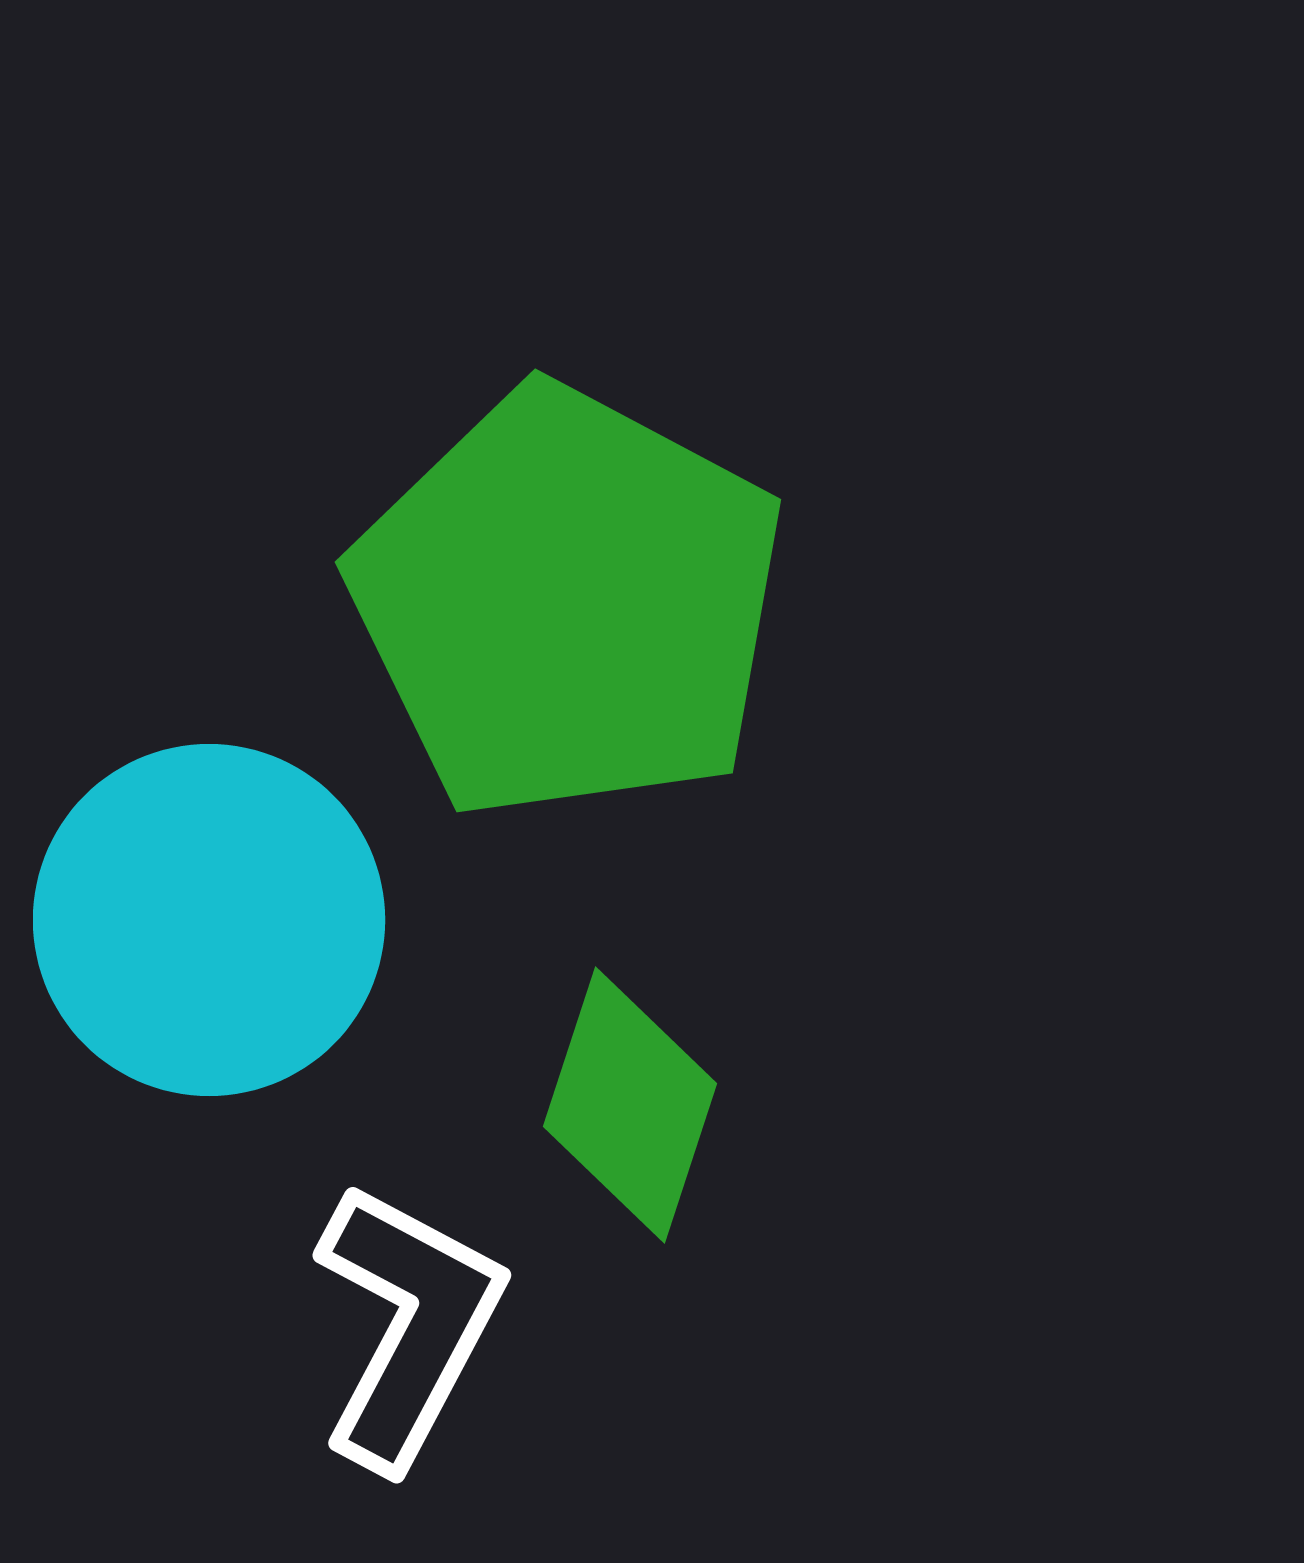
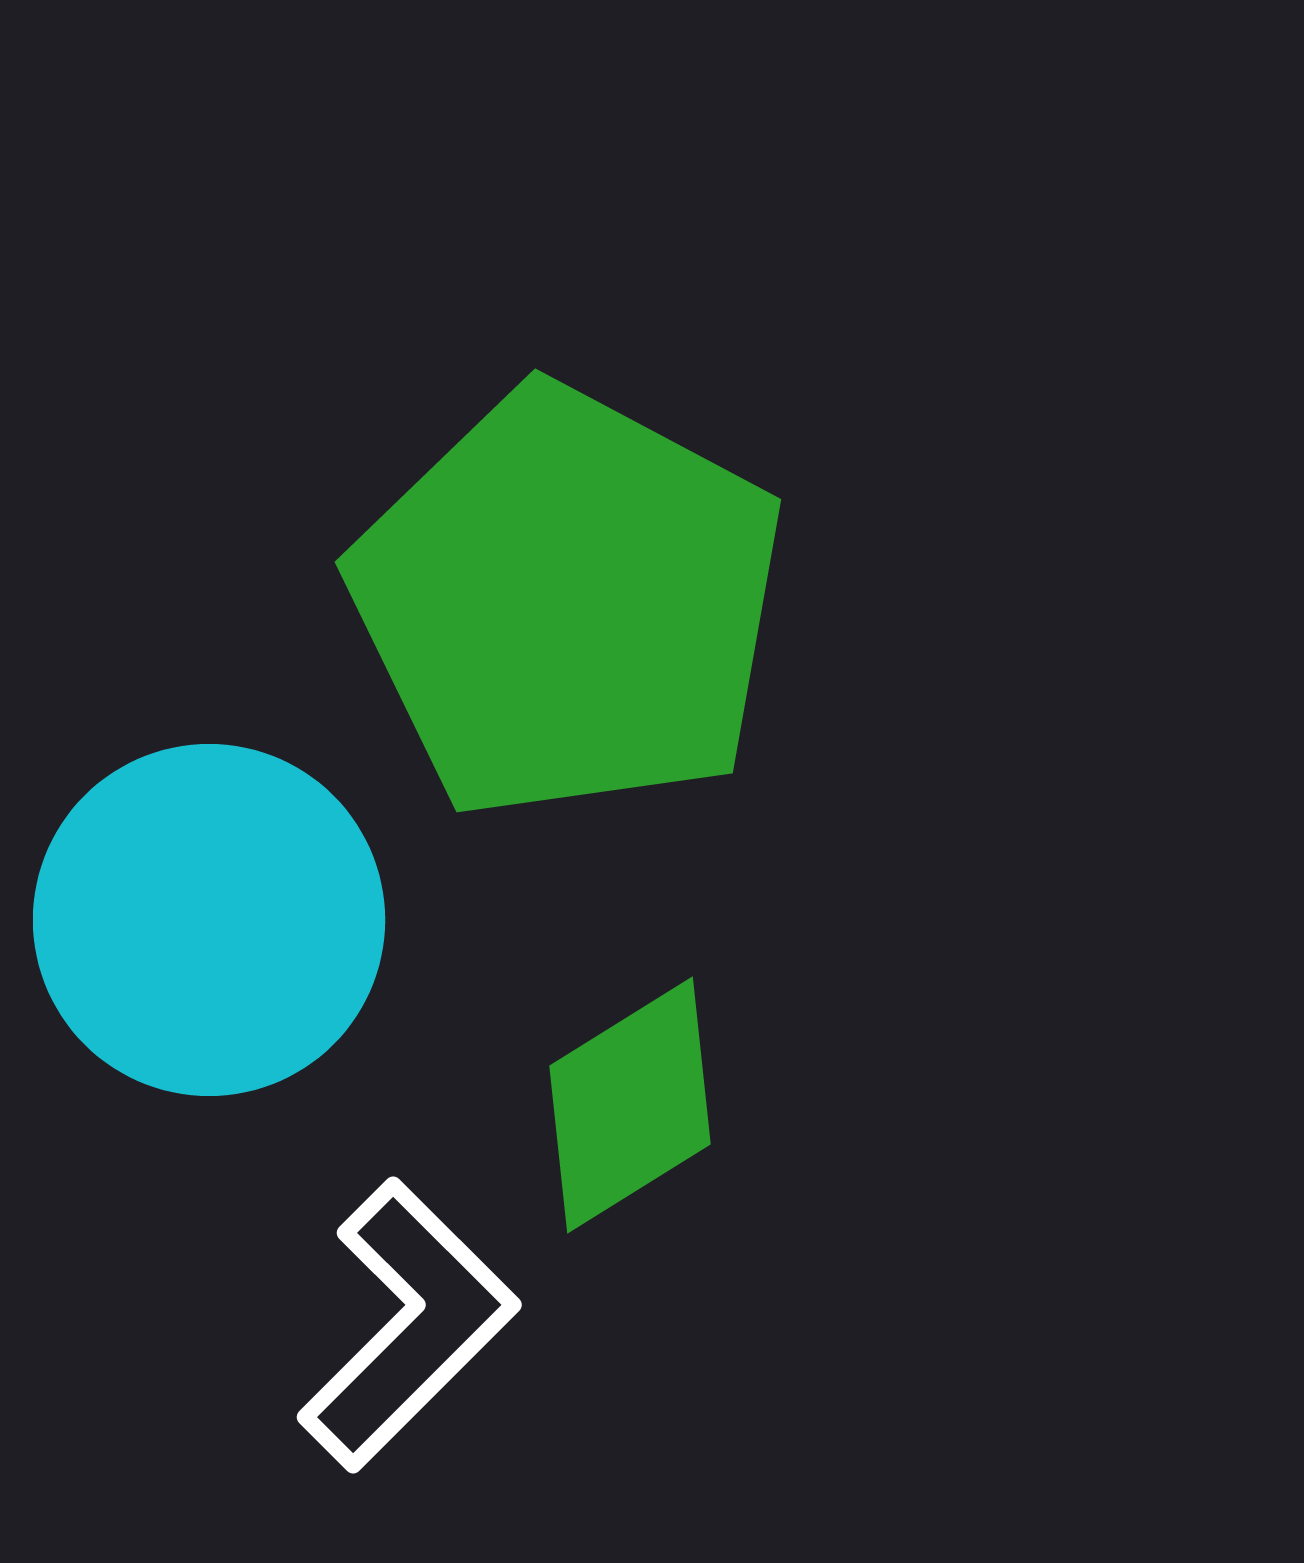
green diamond: rotated 40 degrees clockwise
white L-shape: rotated 17 degrees clockwise
